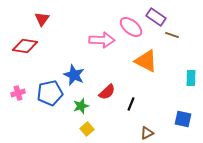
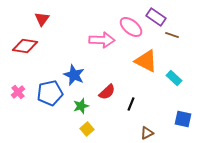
cyan rectangle: moved 17 px left; rotated 49 degrees counterclockwise
pink cross: moved 1 px up; rotated 24 degrees counterclockwise
